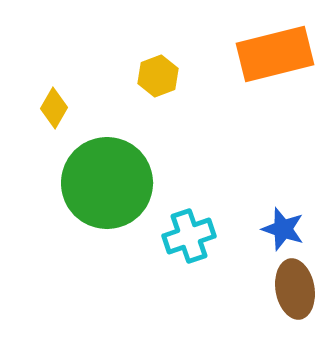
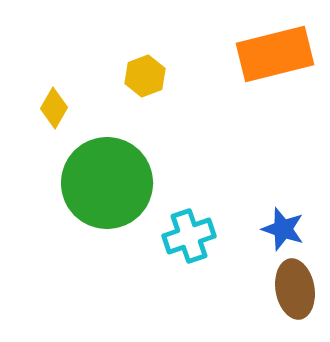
yellow hexagon: moved 13 px left
